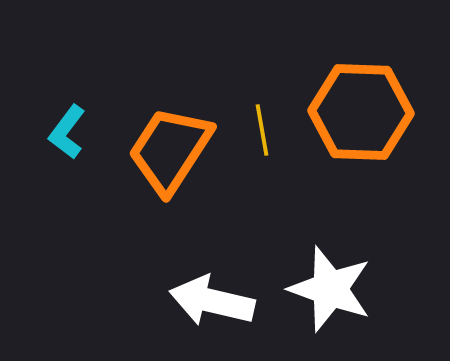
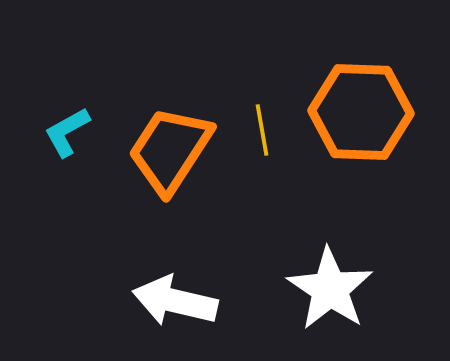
cyan L-shape: rotated 24 degrees clockwise
white star: rotated 14 degrees clockwise
white arrow: moved 37 px left
